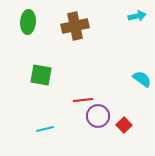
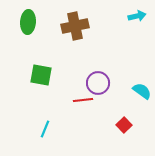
cyan semicircle: moved 12 px down
purple circle: moved 33 px up
cyan line: rotated 54 degrees counterclockwise
